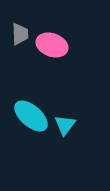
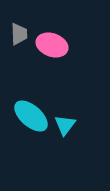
gray trapezoid: moved 1 px left
